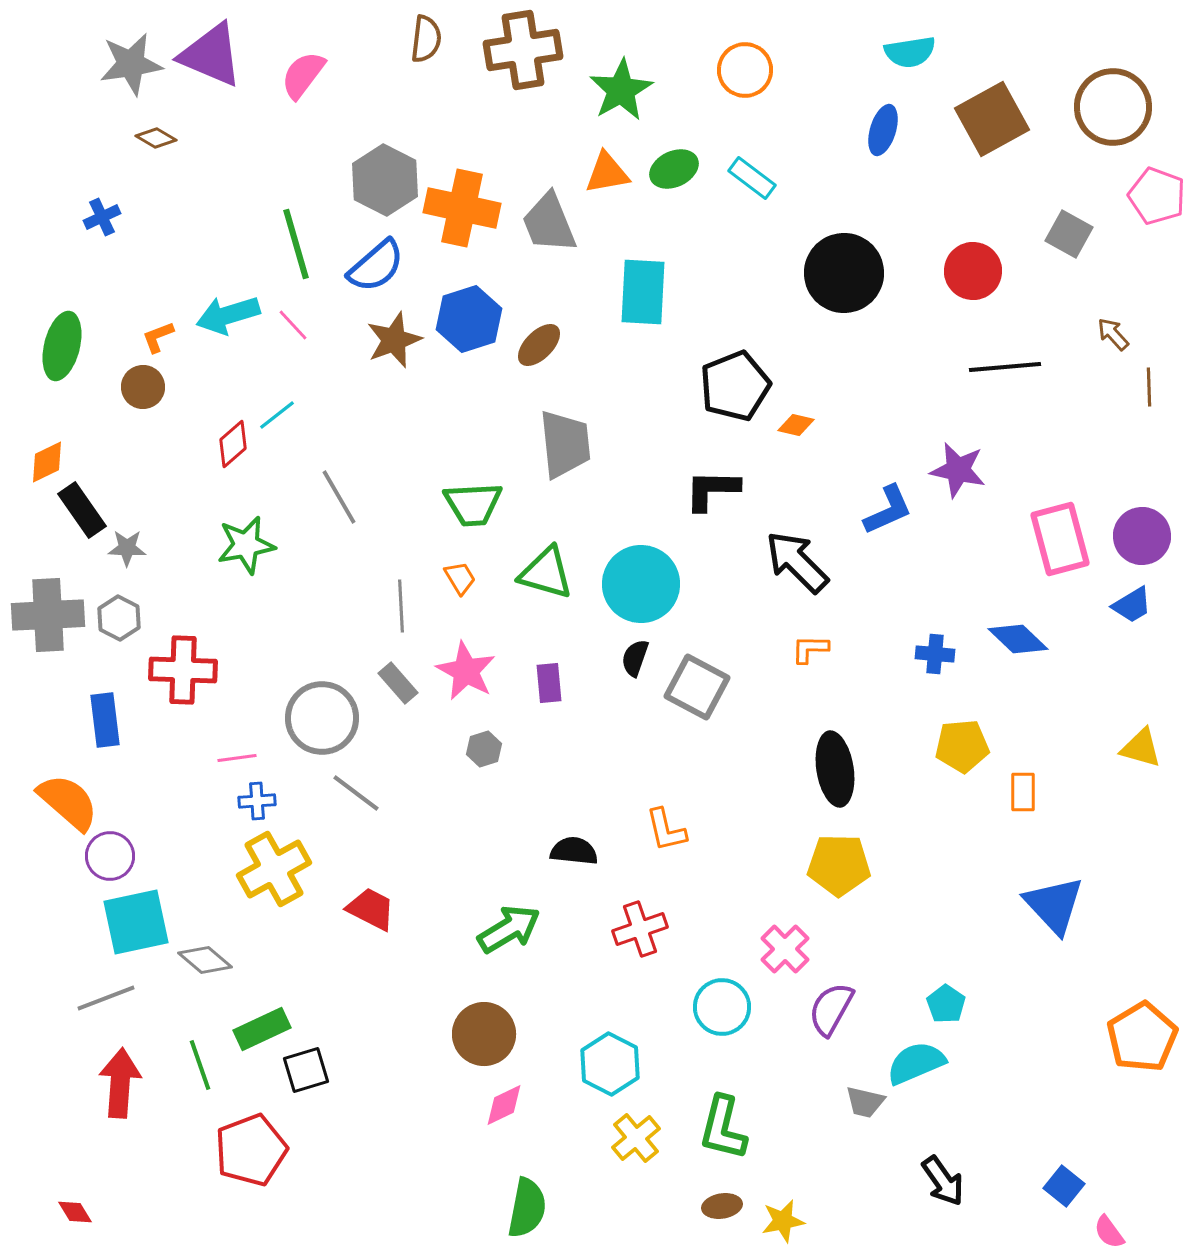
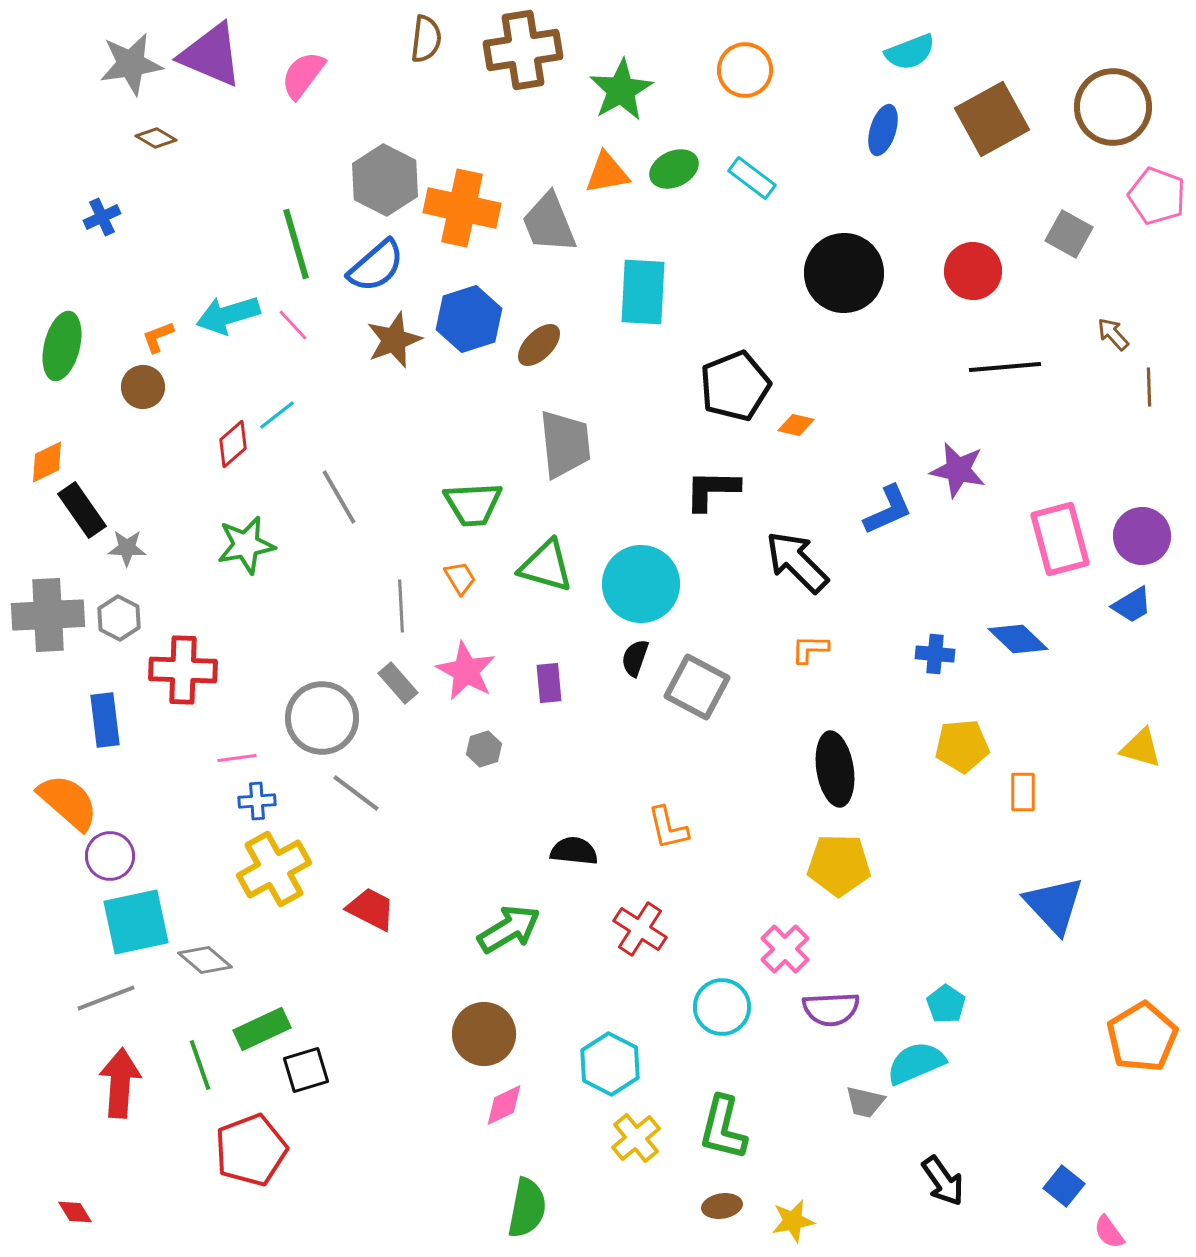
cyan semicircle at (910, 52): rotated 12 degrees counterclockwise
green triangle at (546, 573): moved 7 px up
orange L-shape at (666, 830): moved 2 px right, 2 px up
red cross at (640, 929): rotated 38 degrees counterclockwise
purple semicircle at (831, 1009): rotated 122 degrees counterclockwise
yellow star at (783, 1221): moved 10 px right
